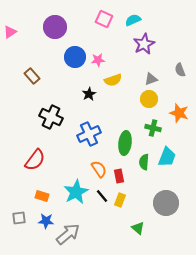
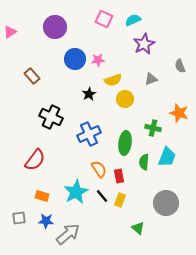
blue circle: moved 2 px down
gray semicircle: moved 4 px up
yellow circle: moved 24 px left
